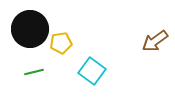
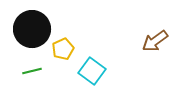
black circle: moved 2 px right
yellow pentagon: moved 2 px right, 6 px down; rotated 15 degrees counterclockwise
green line: moved 2 px left, 1 px up
